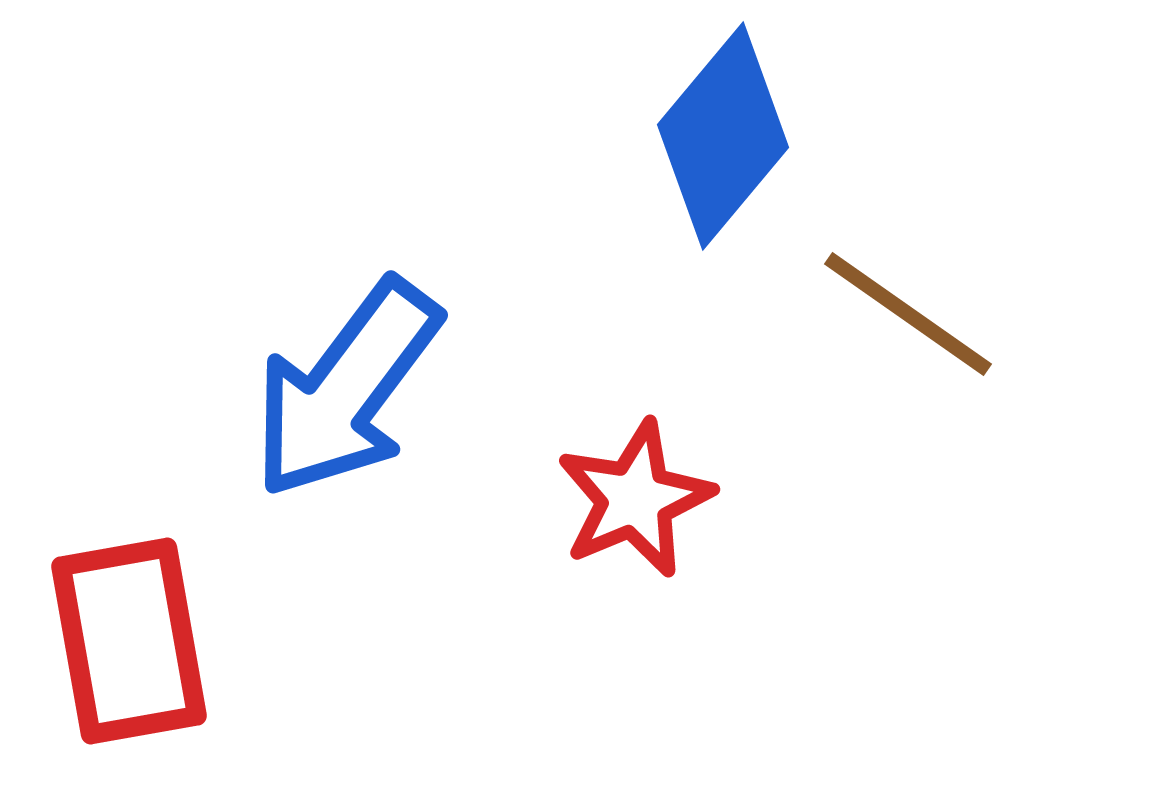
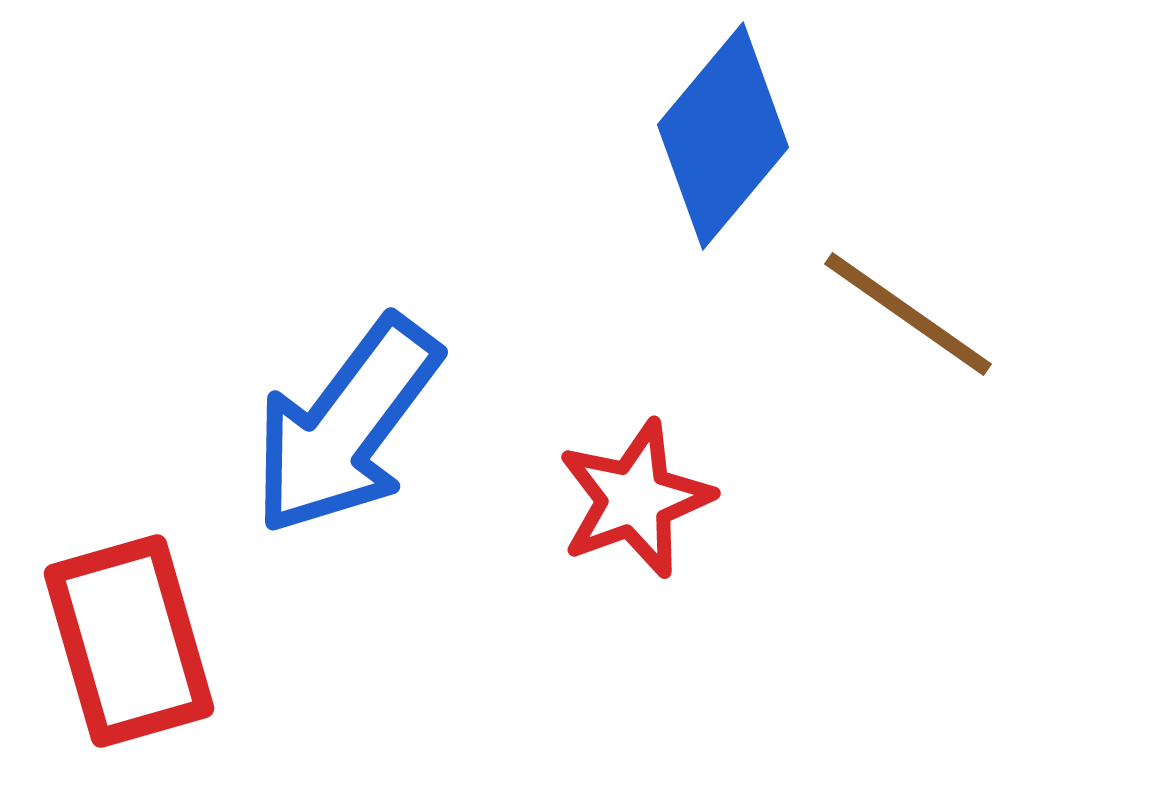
blue arrow: moved 37 px down
red star: rotated 3 degrees clockwise
red rectangle: rotated 6 degrees counterclockwise
